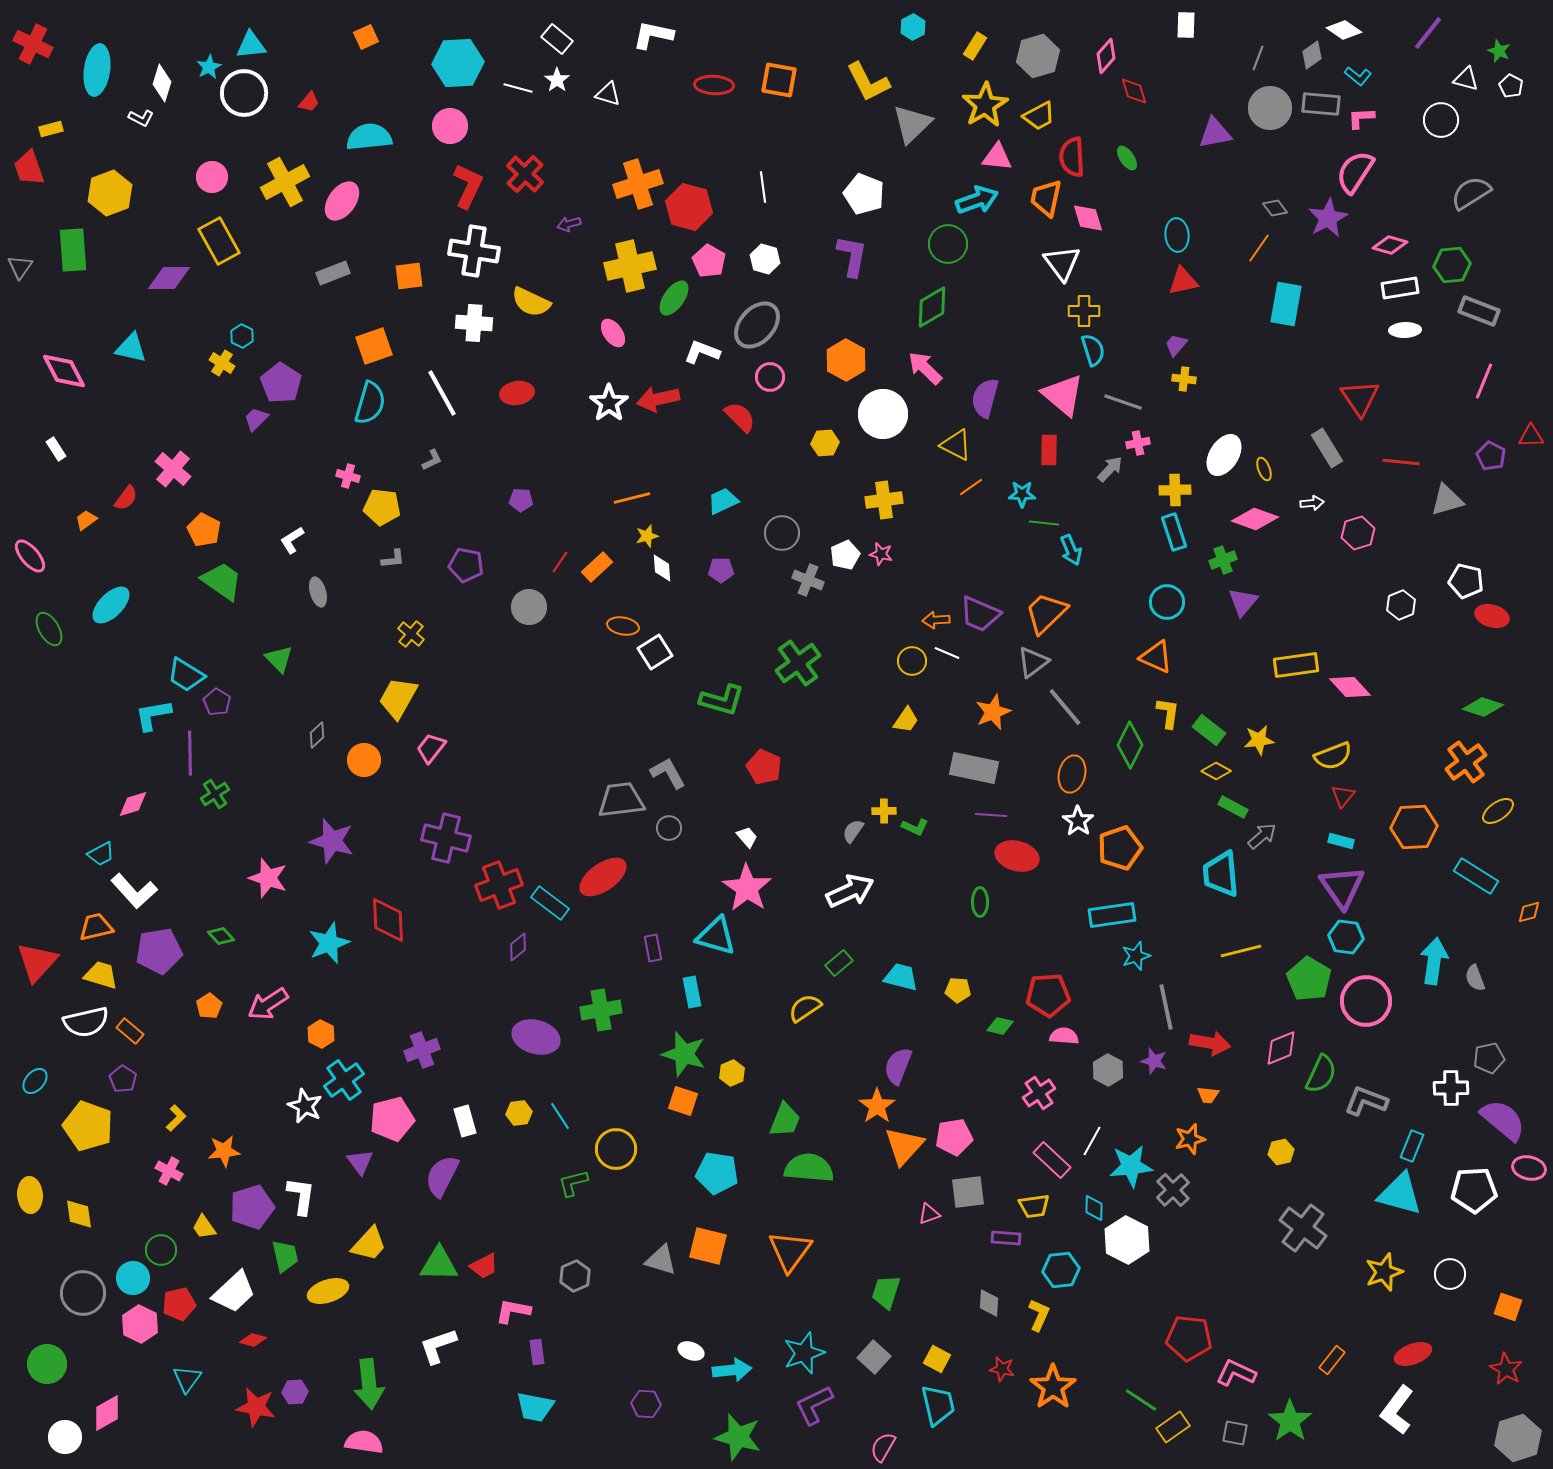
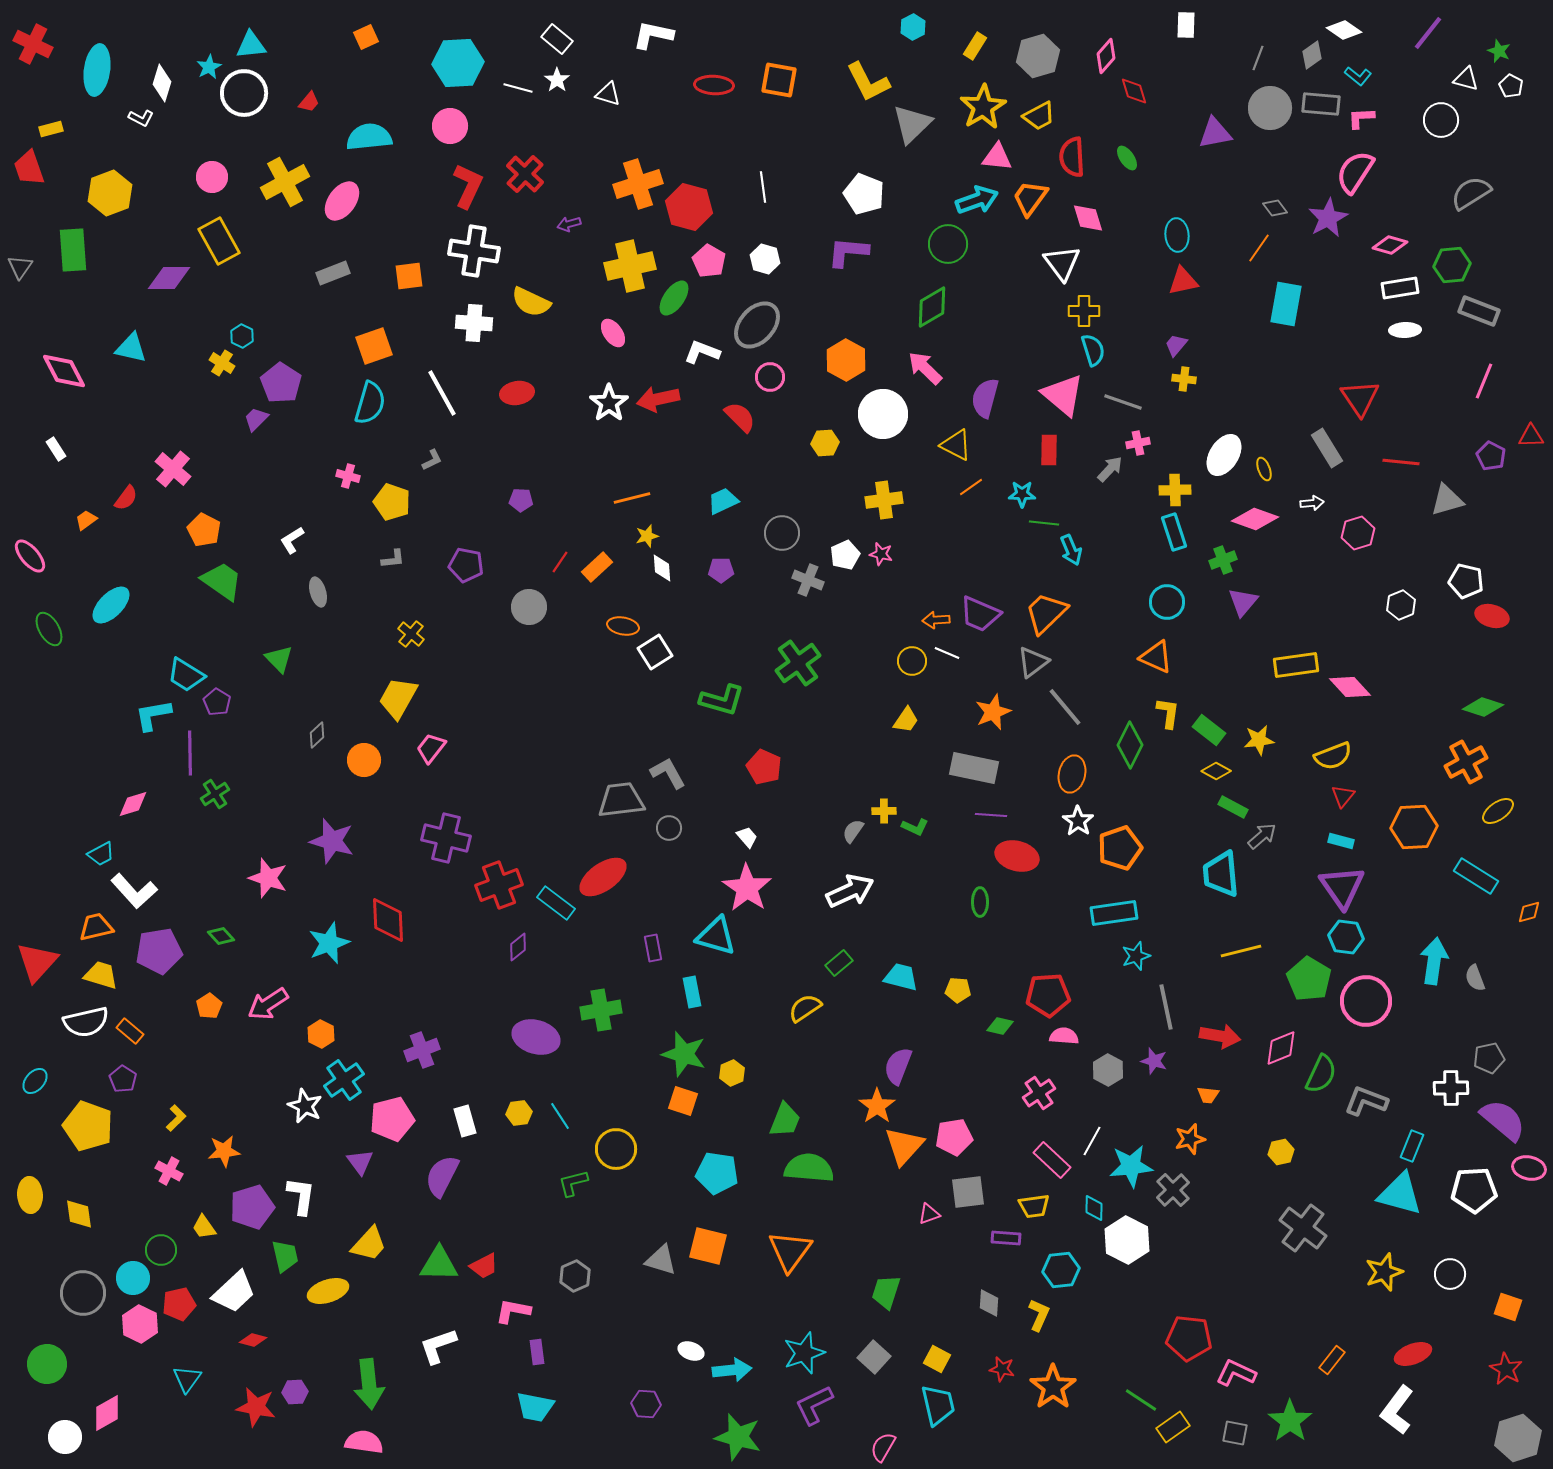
yellow star at (985, 105): moved 2 px left, 2 px down
orange trapezoid at (1046, 198): moved 16 px left; rotated 24 degrees clockwise
purple L-shape at (852, 256): moved 4 px left, 4 px up; rotated 96 degrees counterclockwise
yellow pentagon at (382, 507): moved 10 px right, 5 px up; rotated 12 degrees clockwise
orange cross at (1466, 762): rotated 9 degrees clockwise
cyan rectangle at (550, 903): moved 6 px right
cyan rectangle at (1112, 915): moved 2 px right, 2 px up
red arrow at (1210, 1043): moved 10 px right, 7 px up
